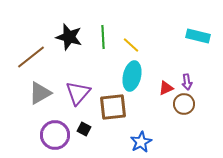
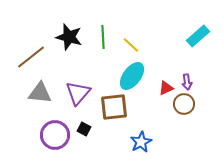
cyan rectangle: rotated 55 degrees counterclockwise
cyan ellipse: rotated 24 degrees clockwise
gray triangle: rotated 35 degrees clockwise
brown square: moved 1 px right
